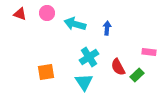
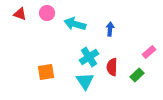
blue arrow: moved 3 px right, 1 px down
pink rectangle: rotated 48 degrees counterclockwise
red semicircle: moved 6 px left; rotated 30 degrees clockwise
cyan triangle: moved 1 px right, 1 px up
